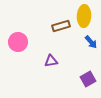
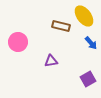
yellow ellipse: rotated 40 degrees counterclockwise
brown rectangle: rotated 30 degrees clockwise
blue arrow: moved 1 px down
